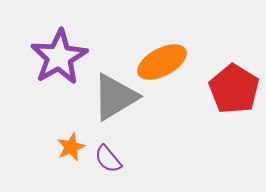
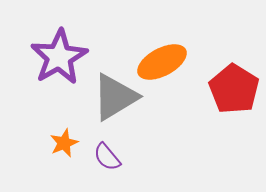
orange star: moved 7 px left, 4 px up
purple semicircle: moved 1 px left, 2 px up
